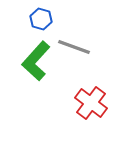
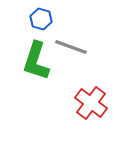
gray line: moved 3 px left
green L-shape: rotated 24 degrees counterclockwise
